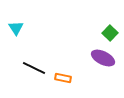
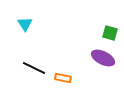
cyan triangle: moved 9 px right, 4 px up
green square: rotated 28 degrees counterclockwise
